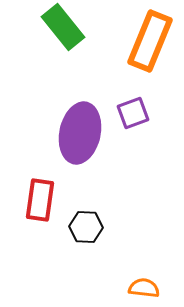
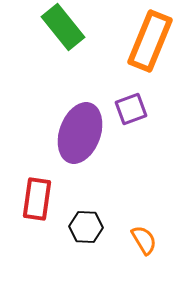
purple square: moved 2 px left, 4 px up
purple ellipse: rotated 8 degrees clockwise
red rectangle: moved 3 px left, 1 px up
orange semicircle: moved 48 px up; rotated 52 degrees clockwise
